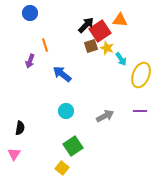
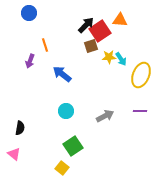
blue circle: moved 1 px left
yellow star: moved 2 px right, 9 px down; rotated 24 degrees counterclockwise
pink triangle: rotated 24 degrees counterclockwise
